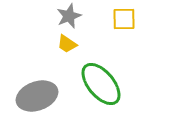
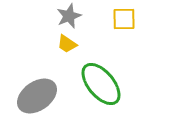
gray ellipse: rotated 15 degrees counterclockwise
